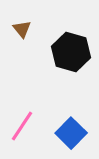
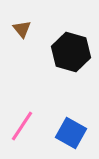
blue square: rotated 16 degrees counterclockwise
